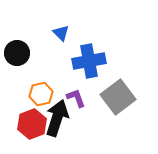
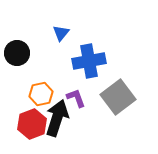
blue triangle: rotated 24 degrees clockwise
